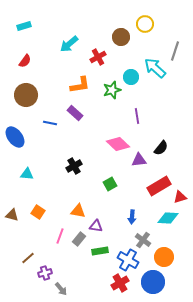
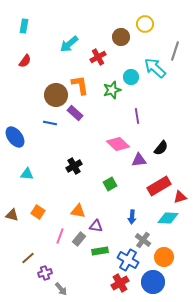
cyan rectangle at (24, 26): rotated 64 degrees counterclockwise
orange L-shape at (80, 85): rotated 90 degrees counterclockwise
brown circle at (26, 95): moved 30 px right
